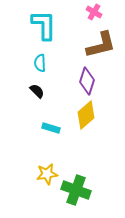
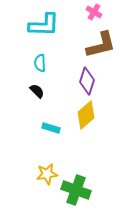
cyan L-shape: rotated 92 degrees clockwise
